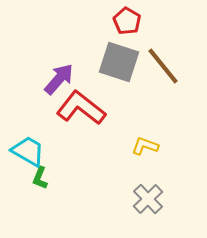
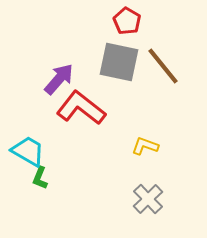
gray square: rotated 6 degrees counterclockwise
